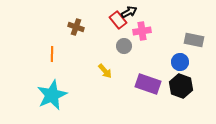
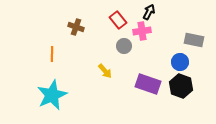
black arrow: moved 20 px right; rotated 35 degrees counterclockwise
